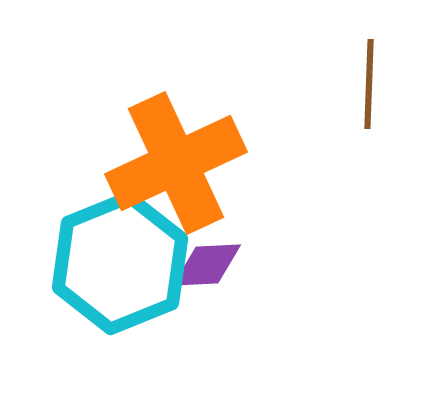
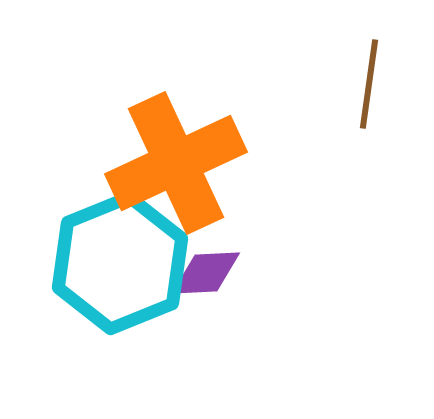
brown line: rotated 6 degrees clockwise
purple diamond: moved 1 px left, 8 px down
